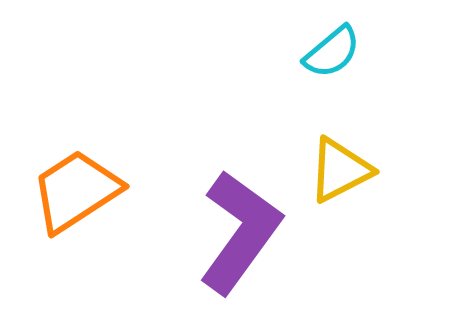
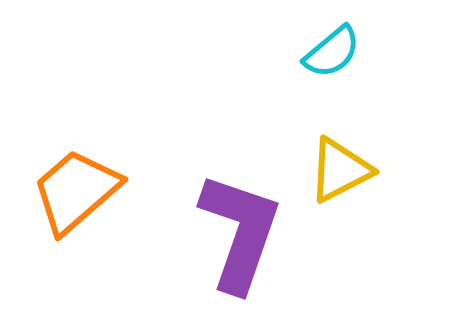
orange trapezoid: rotated 8 degrees counterclockwise
purple L-shape: rotated 17 degrees counterclockwise
